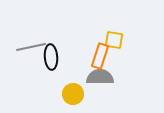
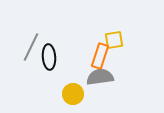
yellow square: rotated 18 degrees counterclockwise
gray line: rotated 52 degrees counterclockwise
black ellipse: moved 2 px left
gray semicircle: rotated 8 degrees counterclockwise
